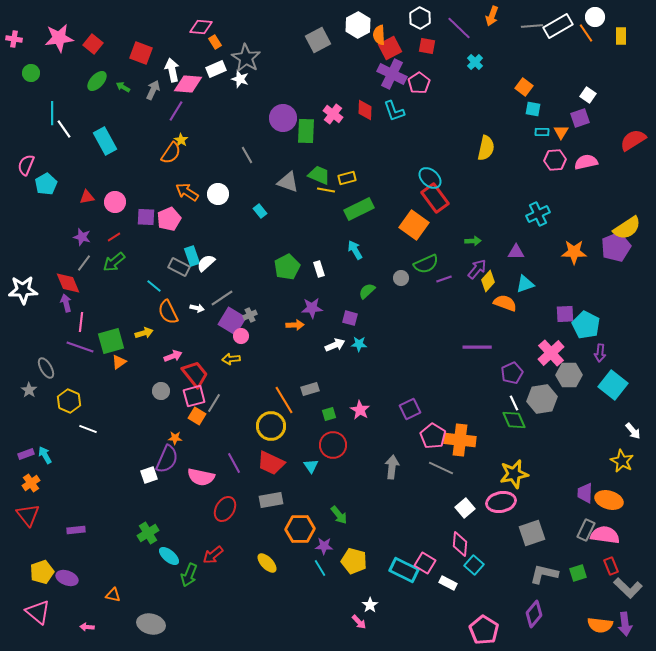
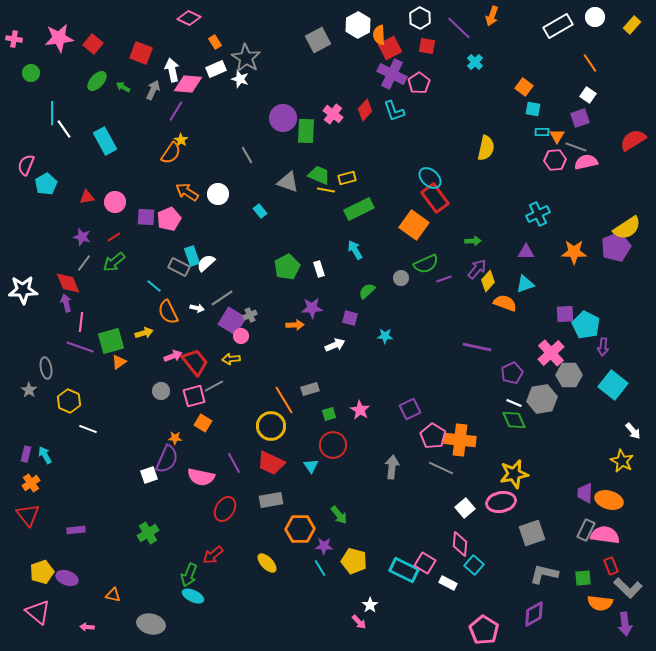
gray line at (532, 26): moved 44 px right, 121 px down; rotated 25 degrees clockwise
pink diamond at (201, 27): moved 12 px left, 9 px up; rotated 20 degrees clockwise
orange line at (586, 33): moved 4 px right, 30 px down
yellow rectangle at (621, 36): moved 11 px right, 11 px up; rotated 42 degrees clockwise
red diamond at (365, 110): rotated 40 degrees clockwise
orange triangle at (561, 132): moved 4 px left, 4 px down
purple triangle at (516, 252): moved 10 px right
cyan star at (359, 344): moved 26 px right, 8 px up
purple line at (477, 347): rotated 12 degrees clockwise
purple arrow at (600, 353): moved 3 px right, 6 px up
gray ellipse at (46, 368): rotated 20 degrees clockwise
red trapezoid at (195, 374): moved 12 px up
gray line at (214, 403): moved 17 px up; rotated 30 degrees clockwise
white line at (514, 403): rotated 42 degrees counterclockwise
orange square at (197, 416): moved 6 px right, 7 px down
purple rectangle at (26, 454): rotated 56 degrees counterclockwise
cyan ellipse at (169, 556): moved 24 px right, 40 px down; rotated 15 degrees counterclockwise
green square at (578, 573): moved 5 px right, 5 px down; rotated 12 degrees clockwise
purple diamond at (534, 614): rotated 20 degrees clockwise
orange semicircle at (600, 625): moved 22 px up
